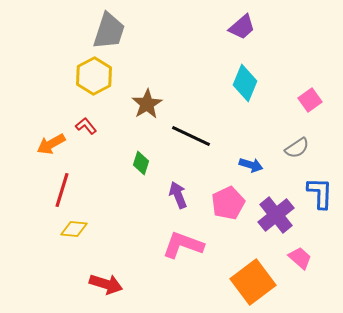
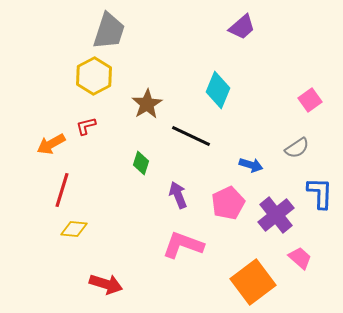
cyan diamond: moved 27 px left, 7 px down
red L-shape: rotated 65 degrees counterclockwise
